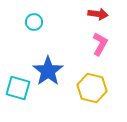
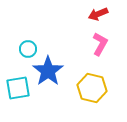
red arrow: rotated 150 degrees clockwise
cyan circle: moved 6 px left, 27 px down
cyan square: rotated 25 degrees counterclockwise
